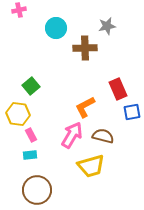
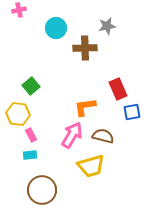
orange L-shape: rotated 20 degrees clockwise
brown circle: moved 5 px right
